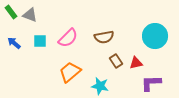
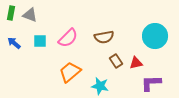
green rectangle: moved 1 px down; rotated 48 degrees clockwise
